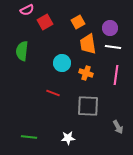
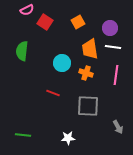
red square: rotated 28 degrees counterclockwise
orange trapezoid: moved 2 px right, 5 px down
green line: moved 6 px left, 2 px up
